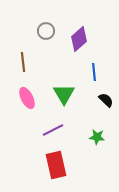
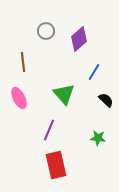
blue line: rotated 36 degrees clockwise
green triangle: rotated 10 degrees counterclockwise
pink ellipse: moved 8 px left
purple line: moved 4 px left; rotated 40 degrees counterclockwise
green star: moved 1 px right, 1 px down
